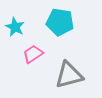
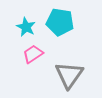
cyan star: moved 11 px right
gray triangle: rotated 40 degrees counterclockwise
